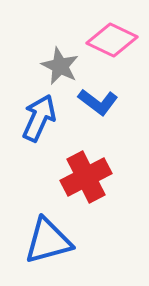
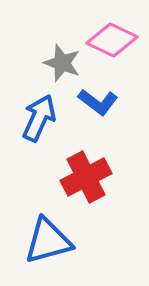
gray star: moved 2 px right, 3 px up; rotated 6 degrees counterclockwise
